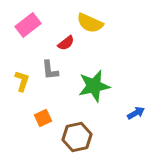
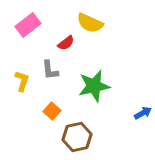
blue arrow: moved 7 px right
orange square: moved 9 px right, 7 px up; rotated 24 degrees counterclockwise
